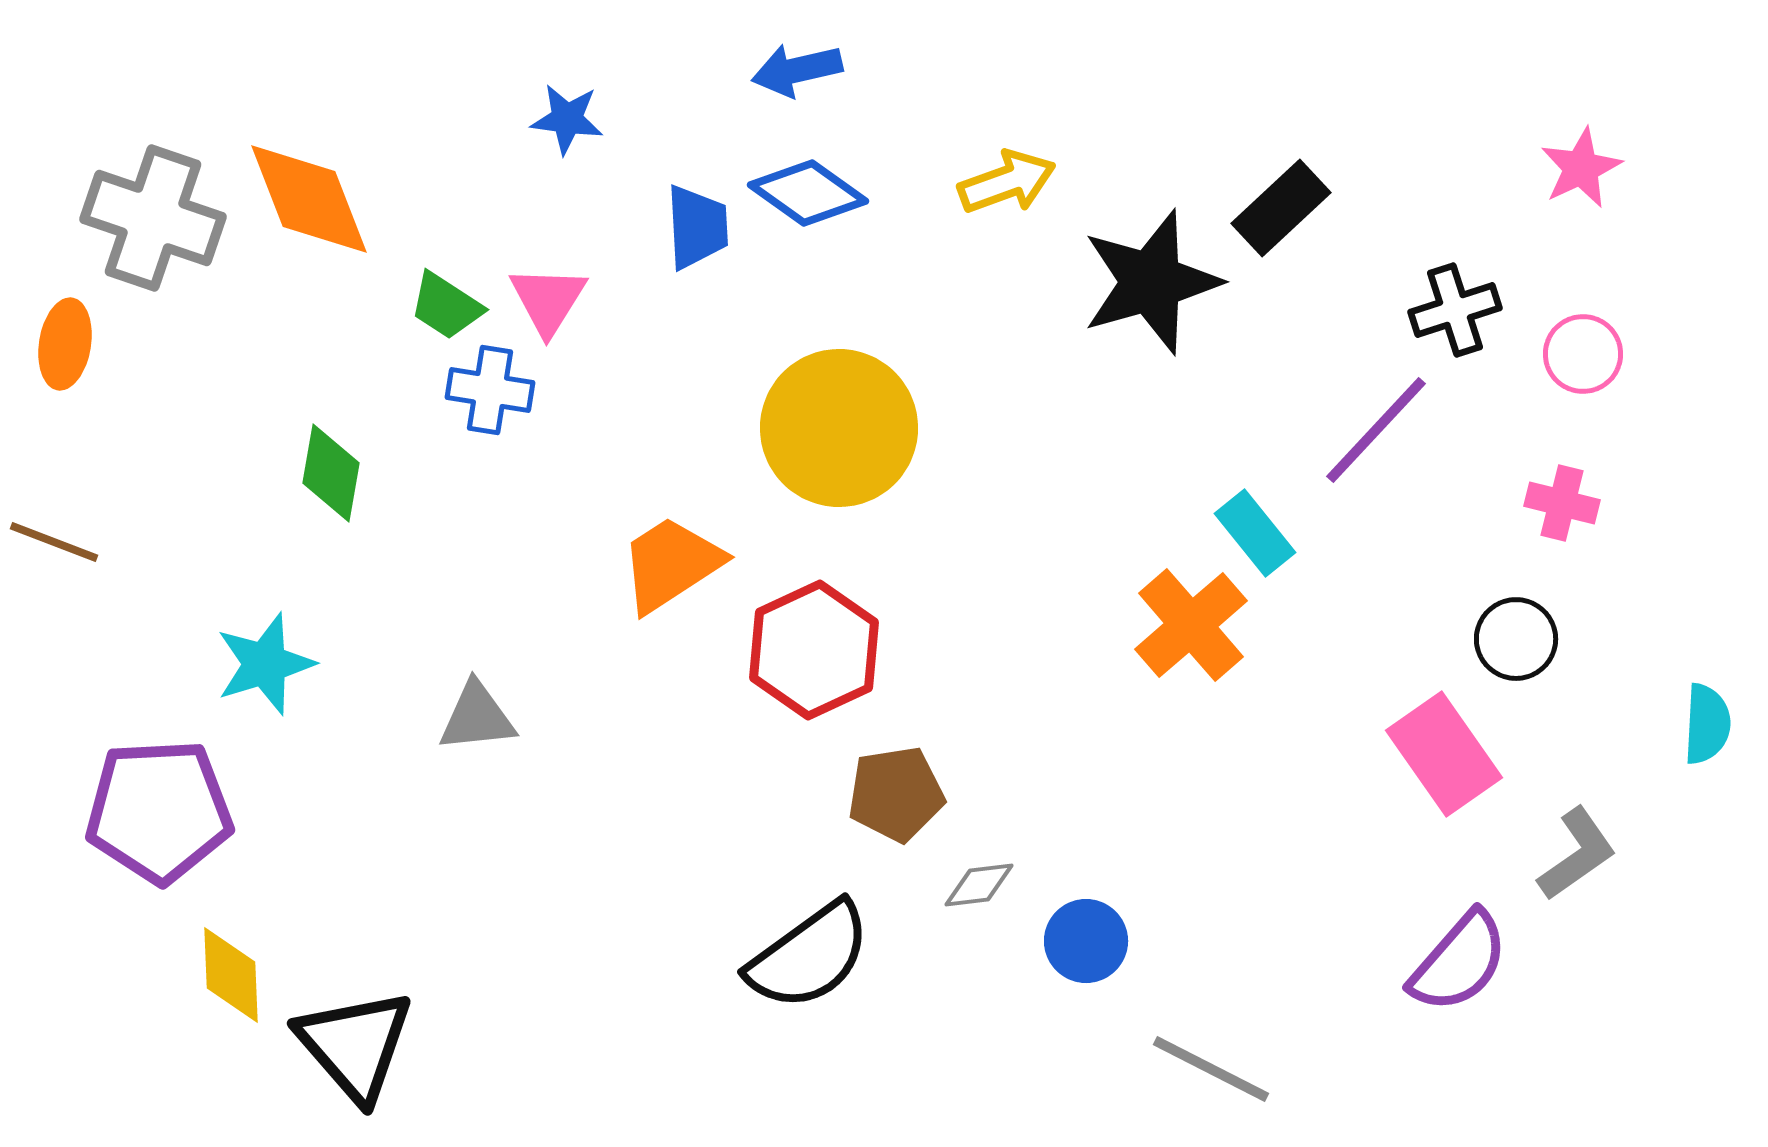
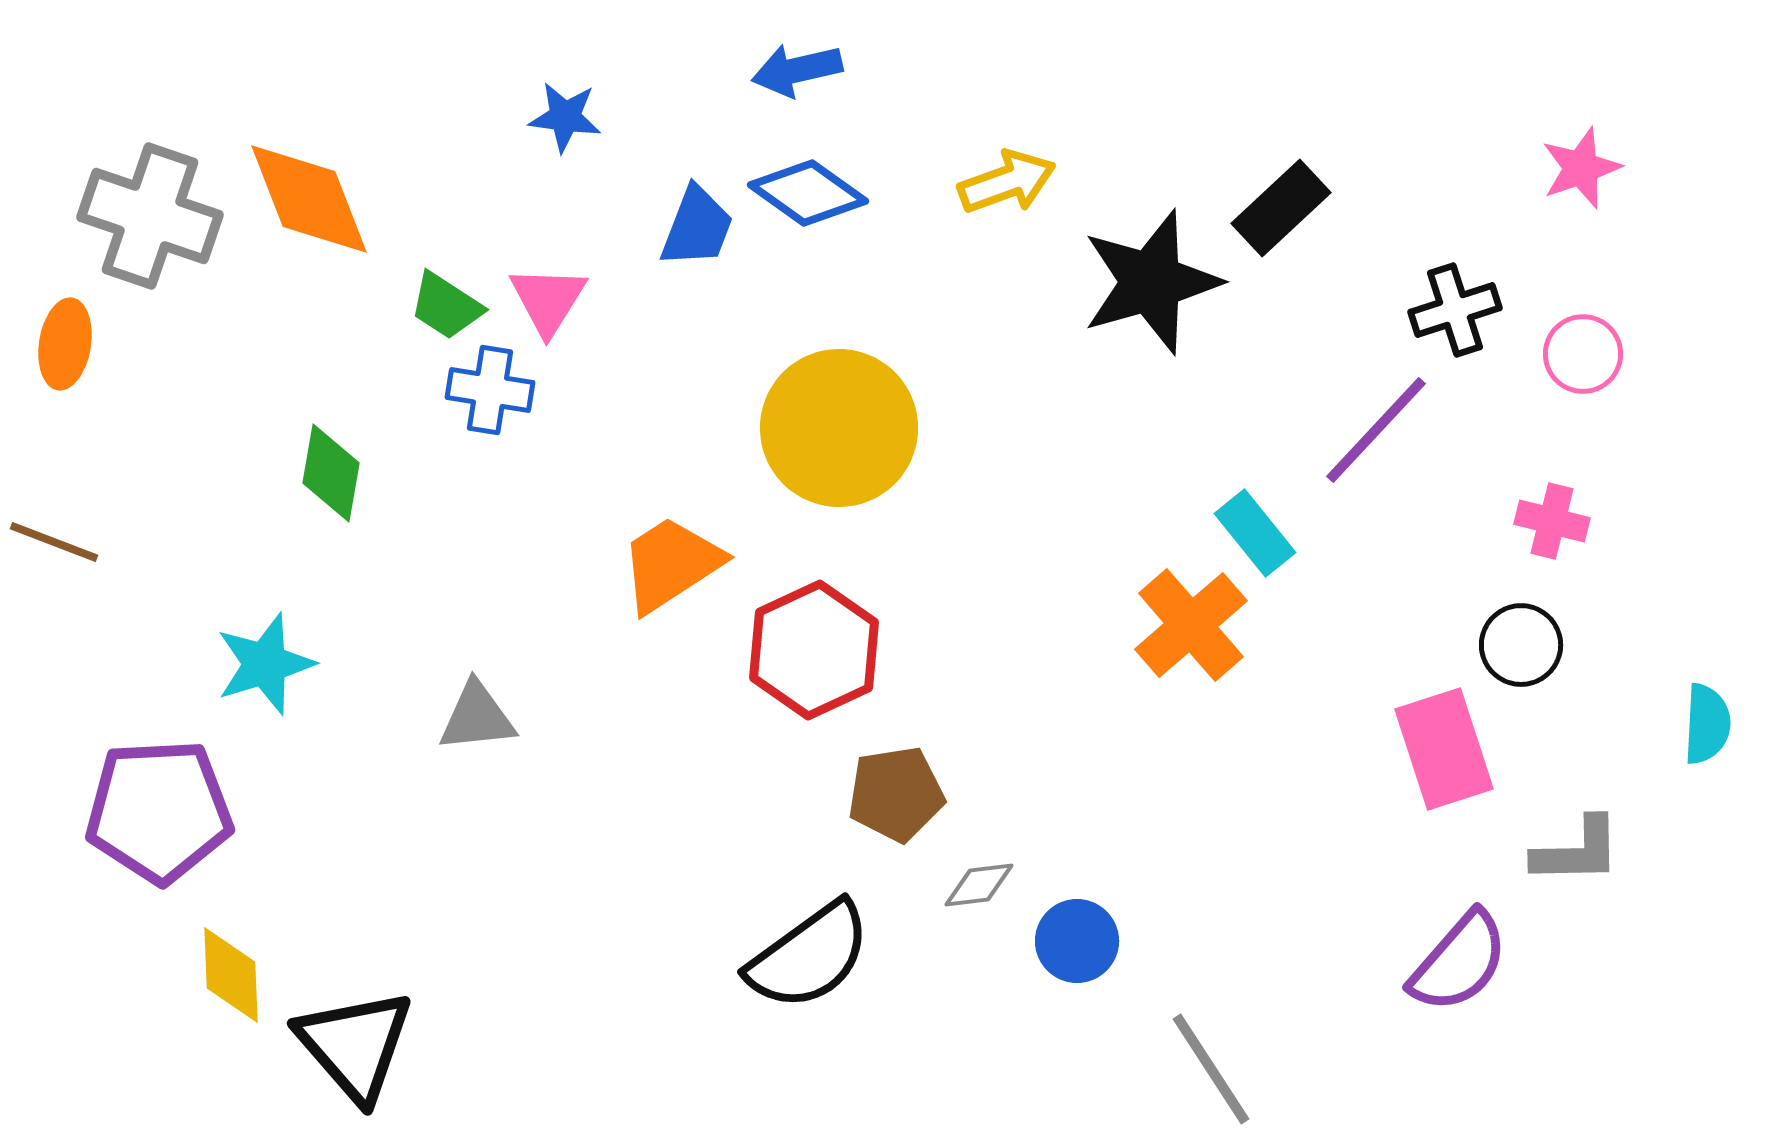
blue star: moved 2 px left, 2 px up
pink star: rotated 6 degrees clockwise
gray cross: moved 3 px left, 2 px up
blue trapezoid: rotated 24 degrees clockwise
pink cross: moved 10 px left, 18 px down
black circle: moved 5 px right, 6 px down
pink rectangle: moved 5 px up; rotated 17 degrees clockwise
gray L-shape: moved 3 px up; rotated 34 degrees clockwise
blue circle: moved 9 px left
gray line: rotated 30 degrees clockwise
